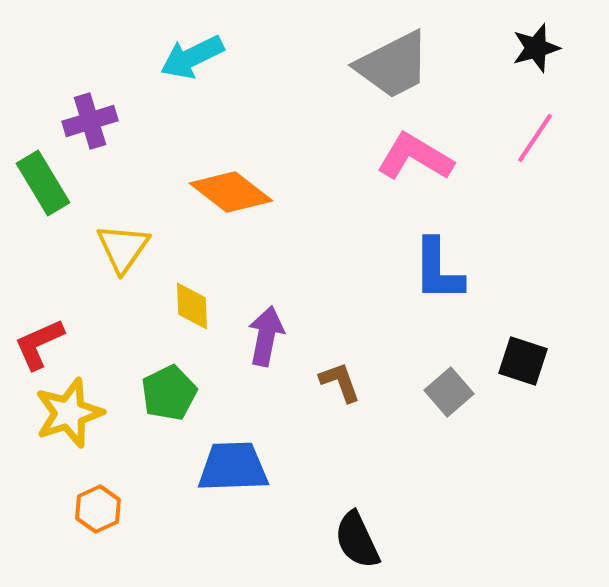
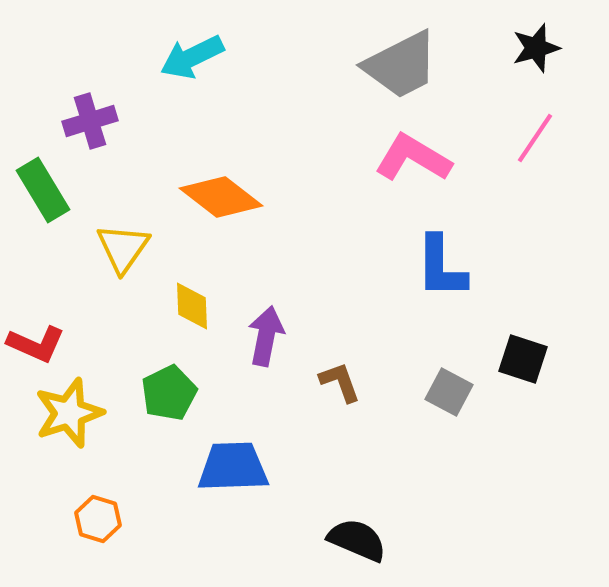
gray trapezoid: moved 8 px right
pink L-shape: moved 2 px left, 1 px down
green rectangle: moved 7 px down
orange diamond: moved 10 px left, 5 px down
blue L-shape: moved 3 px right, 3 px up
red L-shape: moved 3 px left; rotated 132 degrees counterclockwise
black square: moved 2 px up
gray square: rotated 21 degrees counterclockwise
orange hexagon: moved 10 px down; rotated 18 degrees counterclockwise
black semicircle: rotated 138 degrees clockwise
